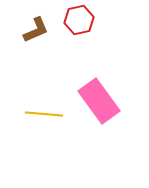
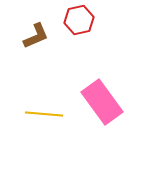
brown L-shape: moved 6 px down
pink rectangle: moved 3 px right, 1 px down
